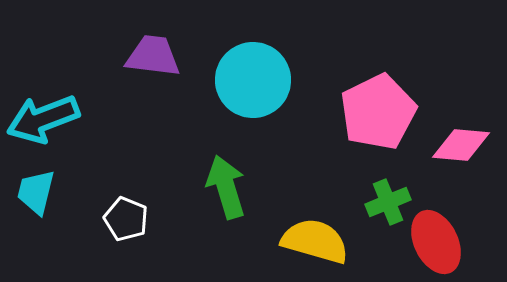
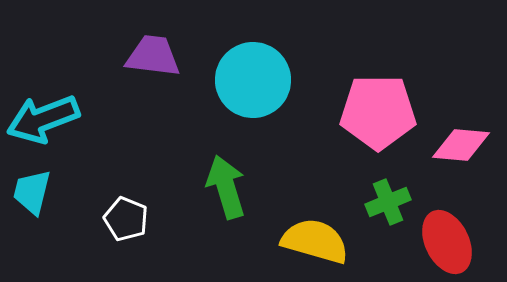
pink pentagon: rotated 26 degrees clockwise
cyan trapezoid: moved 4 px left
red ellipse: moved 11 px right
